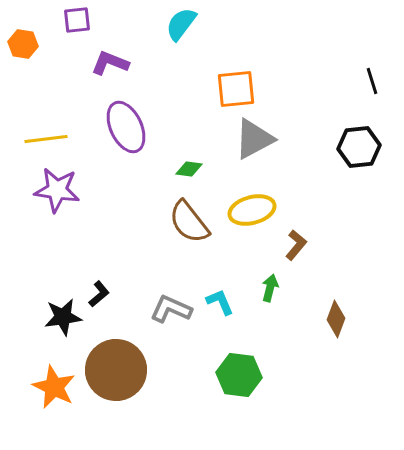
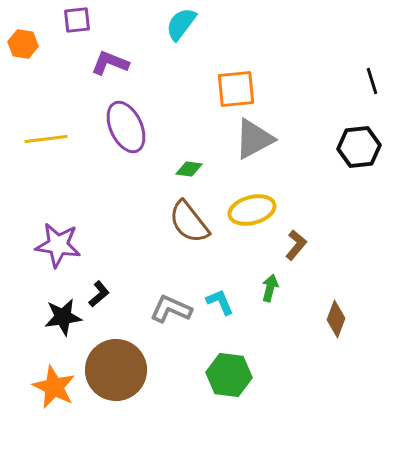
purple star: moved 1 px right, 55 px down
green hexagon: moved 10 px left
